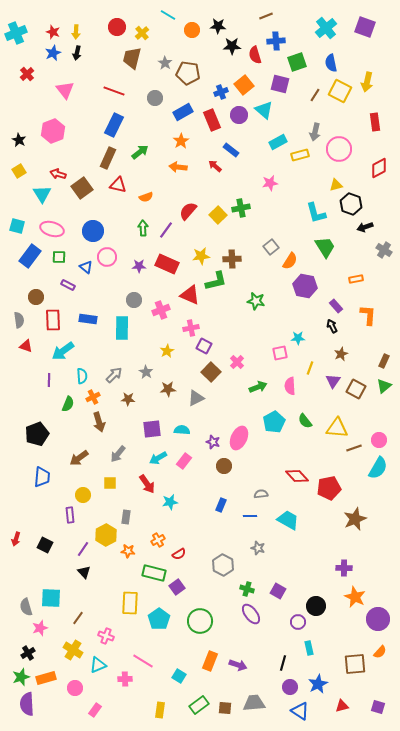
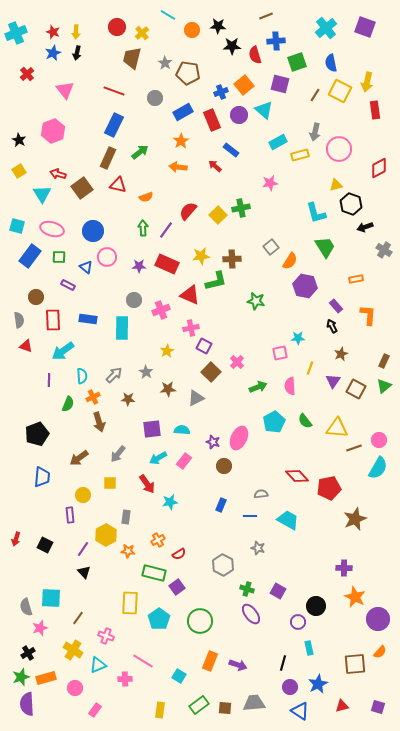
red rectangle at (375, 122): moved 12 px up
